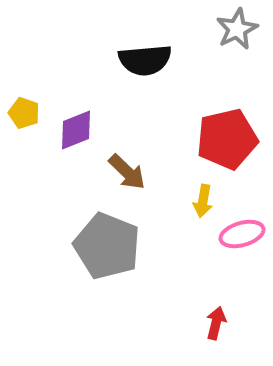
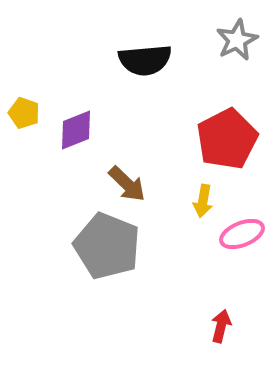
gray star: moved 11 px down
red pentagon: rotated 14 degrees counterclockwise
brown arrow: moved 12 px down
pink ellipse: rotated 6 degrees counterclockwise
red arrow: moved 5 px right, 3 px down
